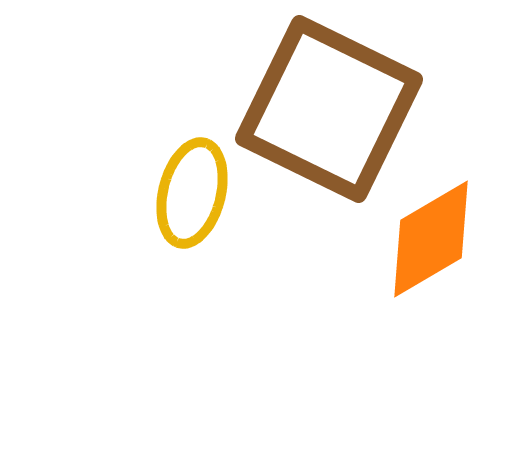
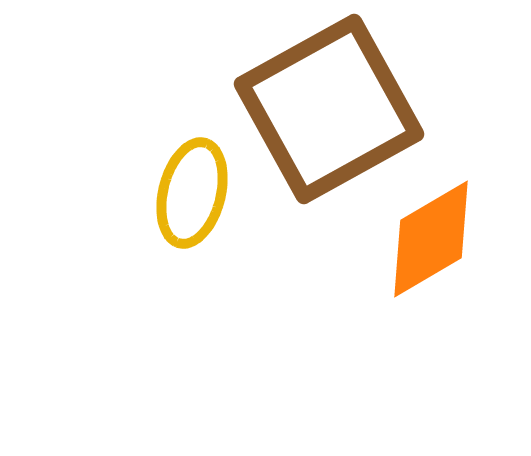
brown square: rotated 35 degrees clockwise
